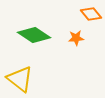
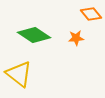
yellow triangle: moved 1 px left, 5 px up
